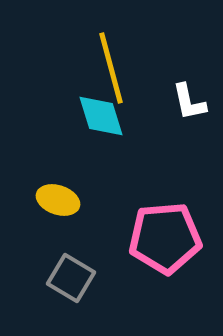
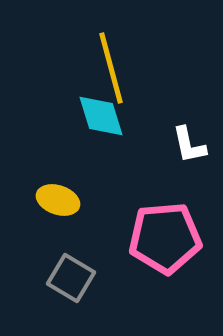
white L-shape: moved 43 px down
